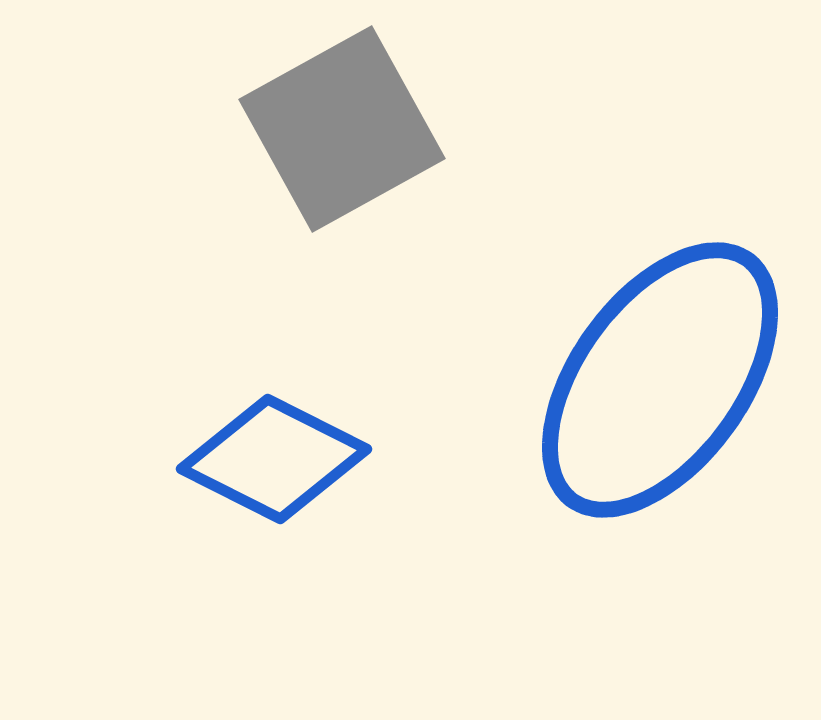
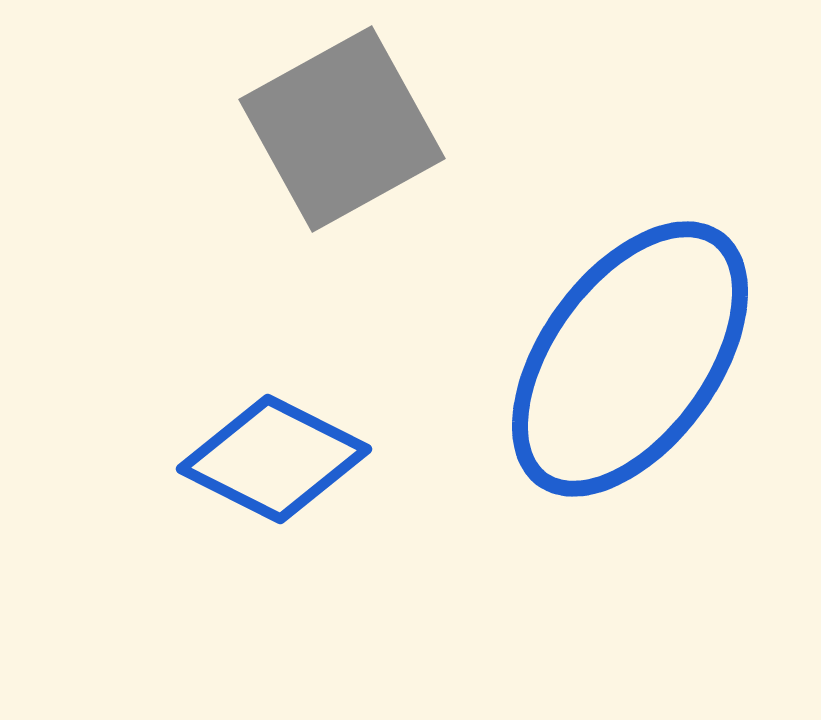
blue ellipse: moved 30 px left, 21 px up
